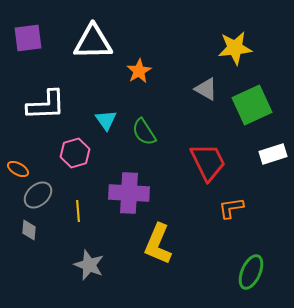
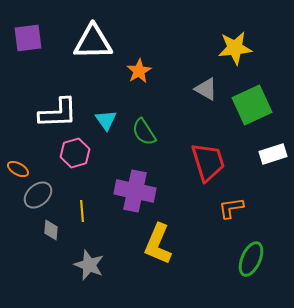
white L-shape: moved 12 px right, 8 px down
red trapezoid: rotated 9 degrees clockwise
purple cross: moved 6 px right, 2 px up; rotated 9 degrees clockwise
yellow line: moved 4 px right
gray diamond: moved 22 px right
green ellipse: moved 13 px up
